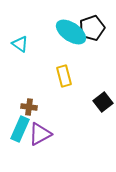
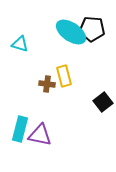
black pentagon: moved 1 px down; rotated 25 degrees clockwise
cyan triangle: rotated 18 degrees counterclockwise
brown cross: moved 18 px right, 23 px up
cyan rectangle: rotated 10 degrees counterclockwise
purple triangle: moved 1 px down; rotated 40 degrees clockwise
